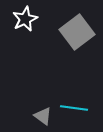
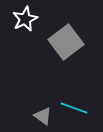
gray square: moved 11 px left, 10 px down
cyan line: rotated 12 degrees clockwise
